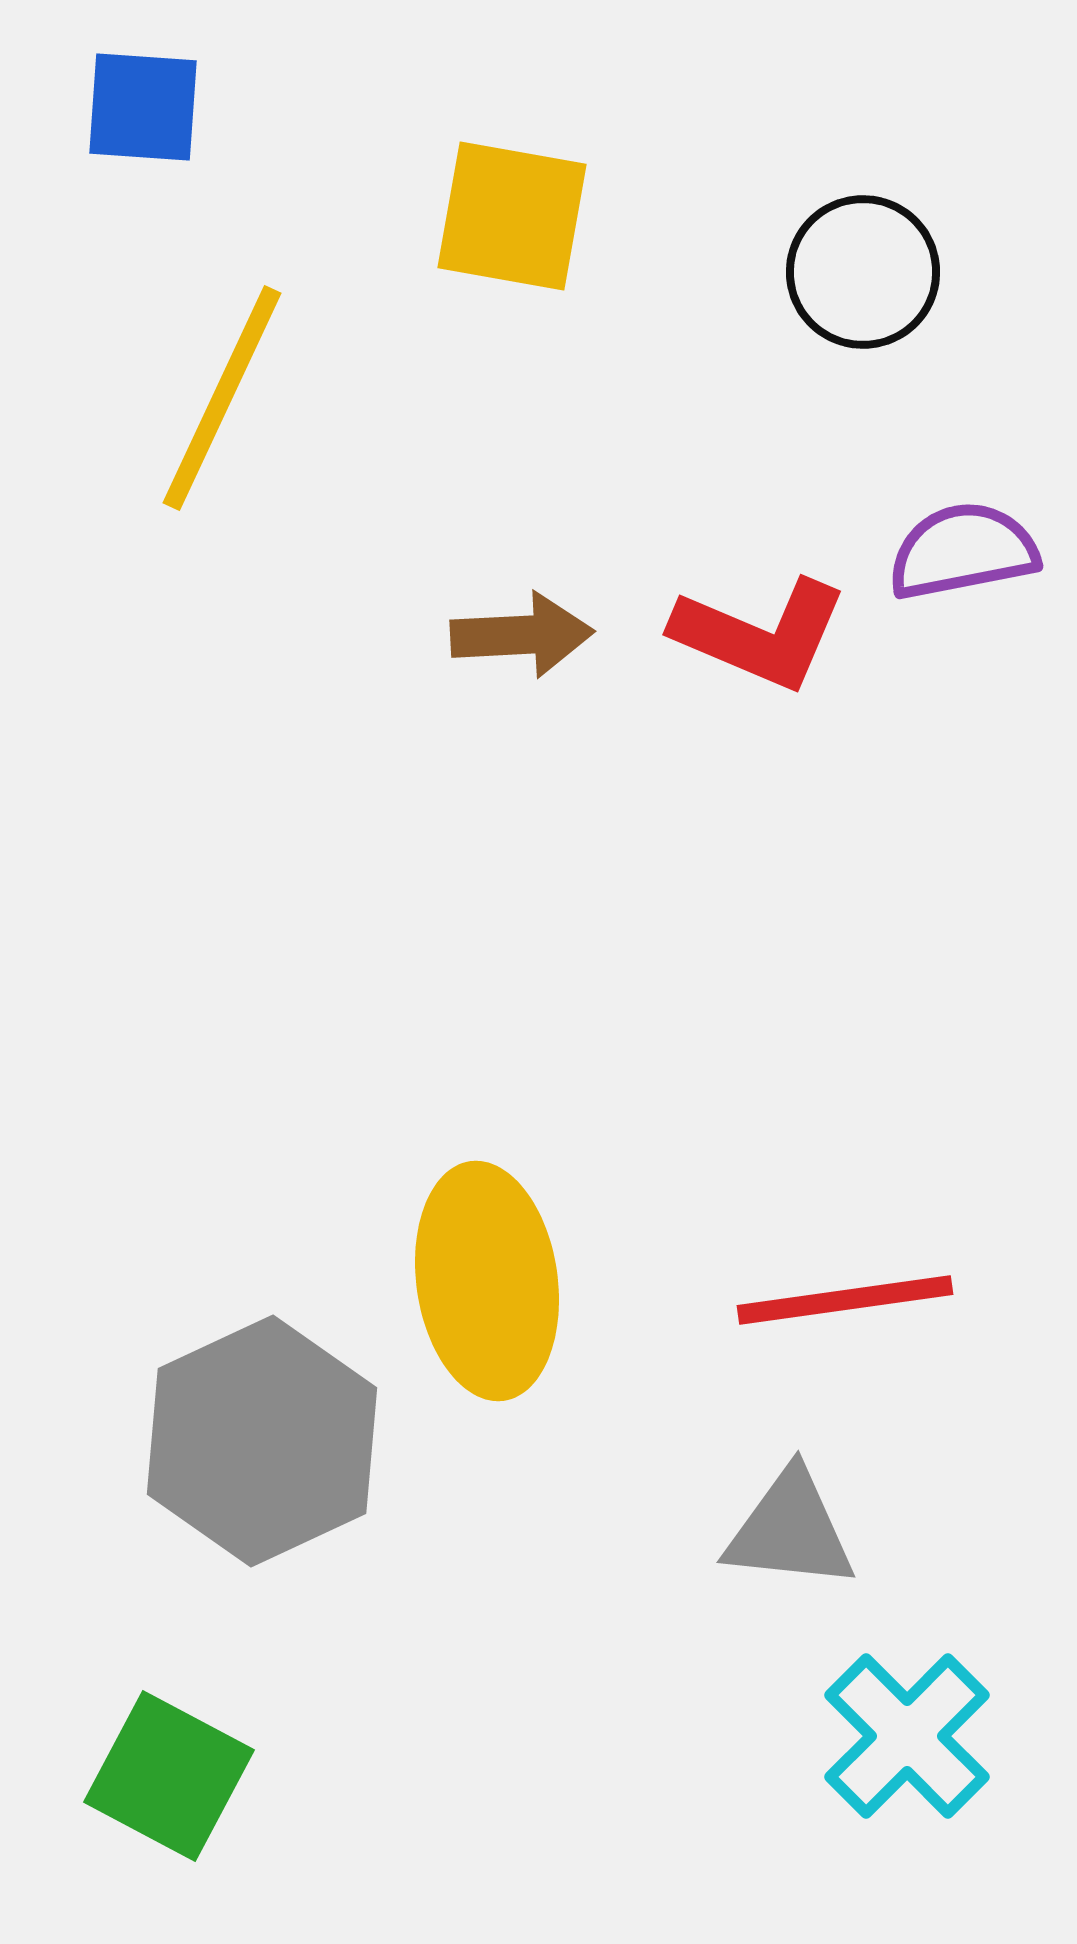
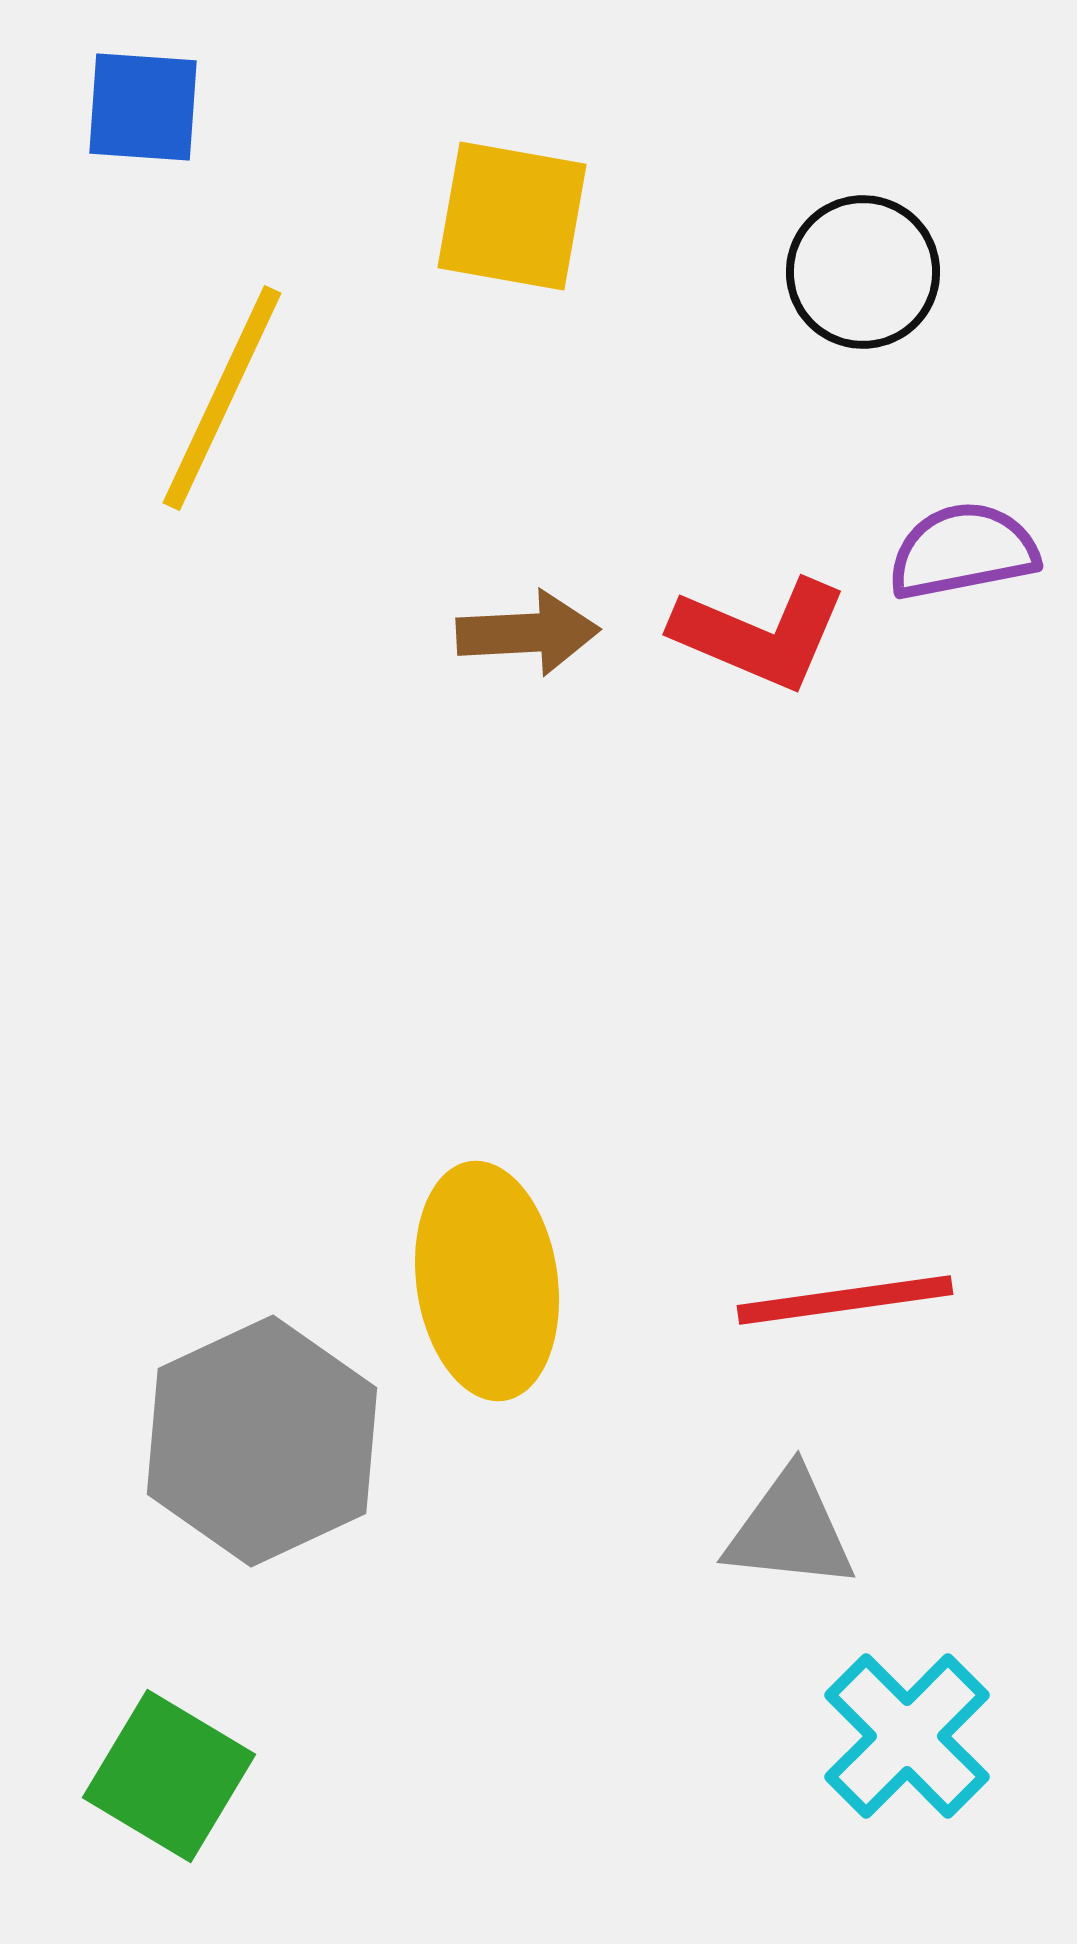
brown arrow: moved 6 px right, 2 px up
green square: rotated 3 degrees clockwise
